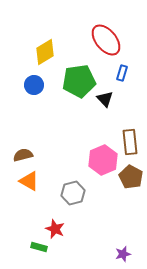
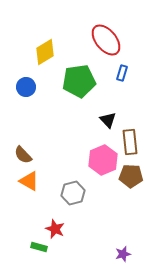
blue circle: moved 8 px left, 2 px down
black triangle: moved 3 px right, 21 px down
brown semicircle: rotated 120 degrees counterclockwise
brown pentagon: moved 1 px up; rotated 25 degrees counterclockwise
